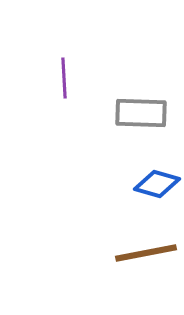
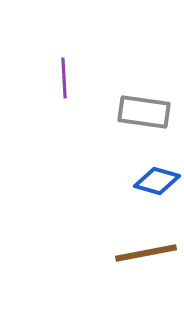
gray rectangle: moved 3 px right, 1 px up; rotated 6 degrees clockwise
blue diamond: moved 3 px up
